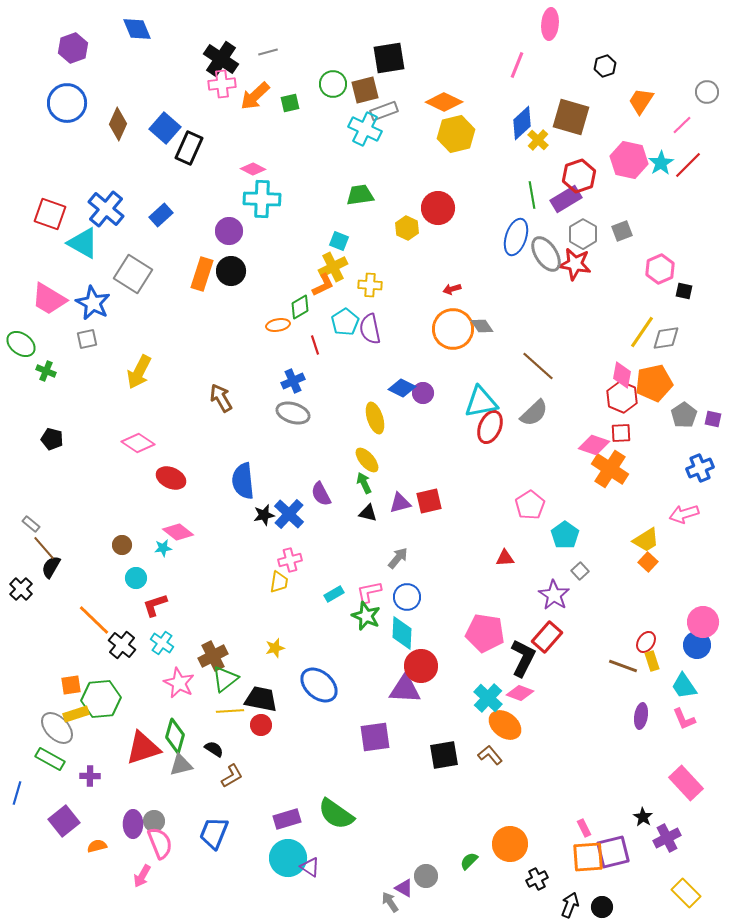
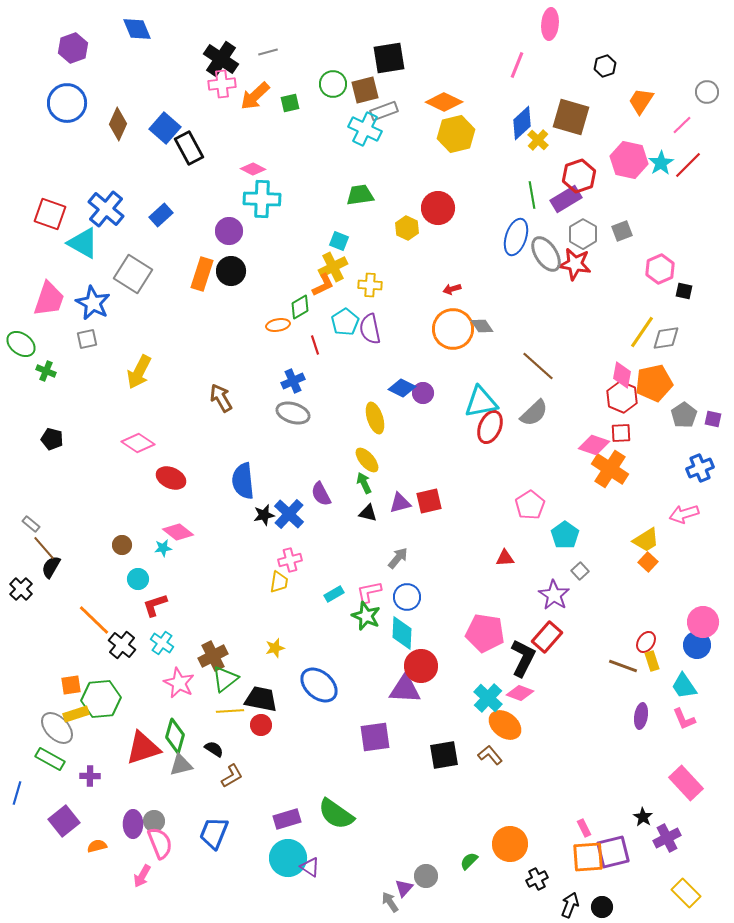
black rectangle at (189, 148): rotated 52 degrees counterclockwise
pink trapezoid at (49, 299): rotated 102 degrees counterclockwise
cyan circle at (136, 578): moved 2 px right, 1 px down
purple triangle at (404, 888): rotated 42 degrees clockwise
